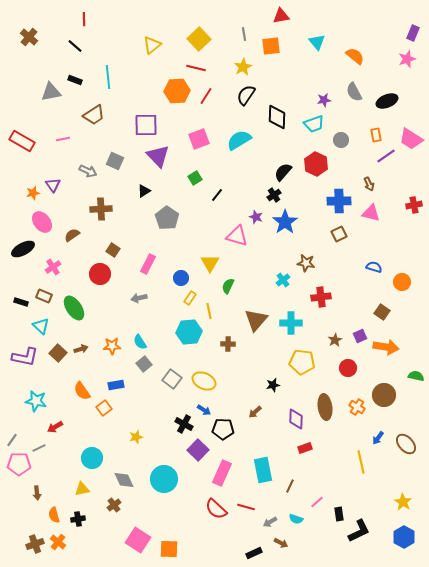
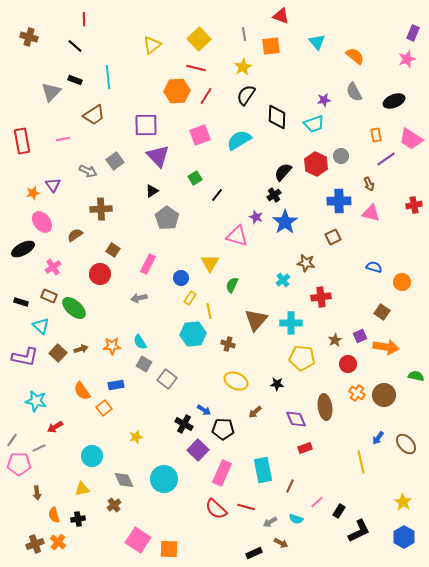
red triangle at (281, 16): rotated 30 degrees clockwise
brown cross at (29, 37): rotated 24 degrees counterclockwise
gray triangle at (51, 92): rotated 35 degrees counterclockwise
black ellipse at (387, 101): moved 7 px right
pink square at (199, 139): moved 1 px right, 4 px up
gray circle at (341, 140): moved 16 px down
red rectangle at (22, 141): rotated 50 degrees clockwise
purple line at (386, 156): moved 3 px down
gray square at (115, 161): rotated 30 degrees clockwise
black triangle at (144, 191): moved 8 px right
brown square at (339, 234): moved 6 px left, 3 px down
brown semicircle at (72, 235): moved 3 px right
green semicircle at (228, 286): moved 4 px right, 1 px up
brown rectangle at (44, 296): moved 5 px right
green ellipse at (74, 308): rotated 15 degrees counterclockwise
cyan hexagon at (189, 332): moved 4 px right, 2 px down
brown cross at (228, 344): rotated 16 degrees clockwise
yellow pentagon at (302, 362): moved 4 px up
gray square at (144, 364): rotated 21 degrees counterclockwise
red circle at (348, 368): moved 4 px up
gray square at (172, 379): moved 5 px left
yellow ellipse at (204, 381): moved 32 px right
black star at (273, 385): moved 4 px right, 1 px up; rotated 16 degrees clockwise
orange cross at (357, 407): moved 14 px up
purple diamond at (296, 419): rotated 25 degrees counterclockwise
cyan circle at (92, 458): moved 2 px up
black rectangle at (339, 514): moved 3 px up; rotated 40 degrees clockwise
